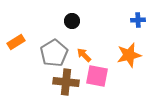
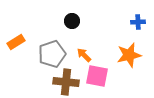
blue cross: moved 2 px down
gray pentagon: moved 2 px left, 1 px down; rotated 12 degrees clockwise
